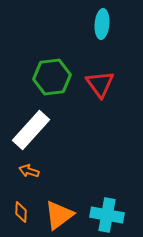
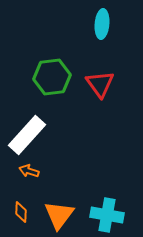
white rectangle: moved 4 px left, 5 px down
orange triangle: rotated 16 degrees counterclockwise
